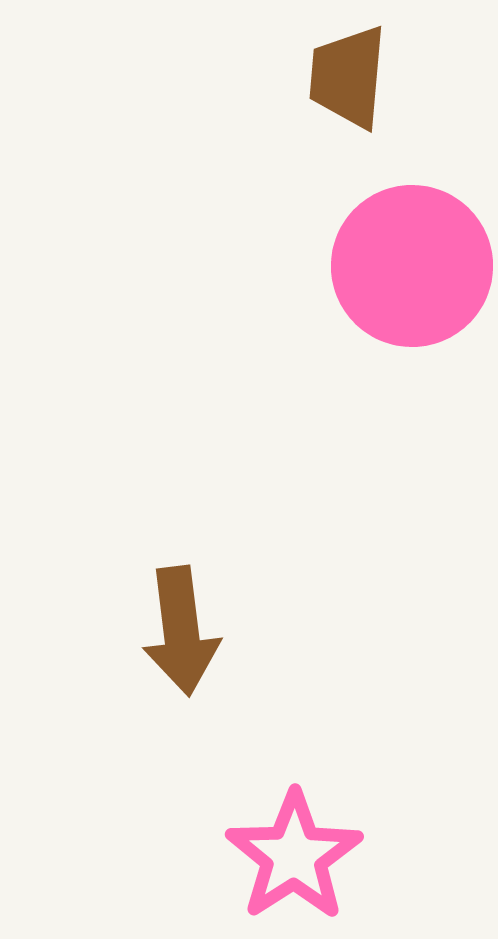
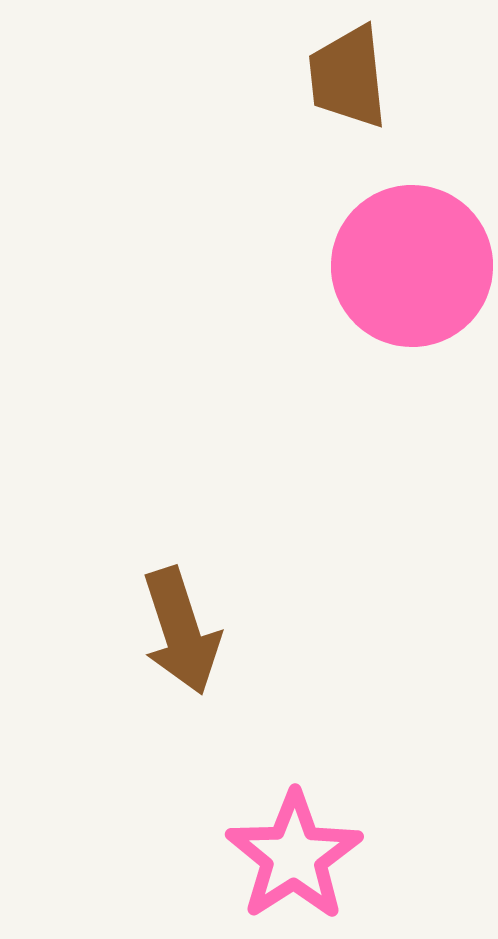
brown trapezoid: rotated 11 degrees counterclockwise
brown arrow: rotated 11 degrees counterclockwise
